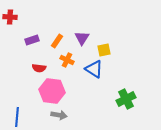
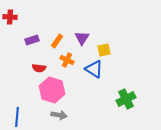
pink hexagon: moved 1 px up; rotated 10 degrees clockwise
